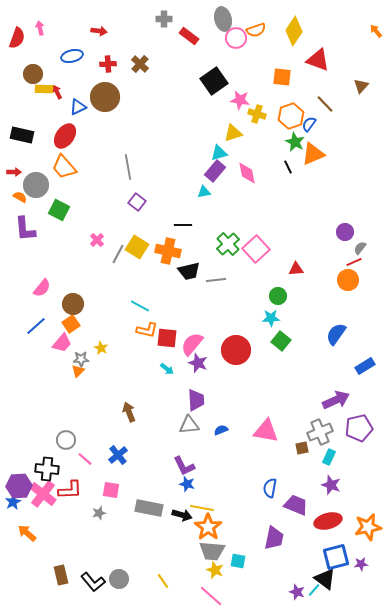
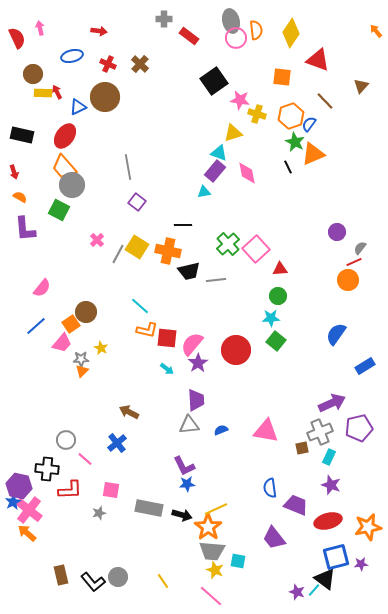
gray ellipse at (223, 19): moved 8 px right, 2 px down
orange semicircle at (256, 30): rotated 78 degrees counterclockwise
yellow diamond at (294, 31): moved 3 px left, 2 px down
red semicircle at (17, 38): rotated 45 degrees counterclockwise
red cross at (108, 64): rotated 28 degrees clockwise
yellow rectangle at (44, 89): moved 1 px left, 4 px down
brown line at (325, 104): moved 3 px up
cyan triangle at (219, 153): rotated 36 degrees clockwise
red arrow at (14, 172): rotated 72 degrees clockwise
gray circle at (36, 185): moved 36 px right
purple circle at (345, 232): moved 8 px left
red triangle at (296, 269): moved 16 px left
brown circle at (73, 304): moved 13 px right, 8 px down
cyan line at (140, 306): rotated 12 degrees clockwise
green square at (281, 341): moved 5 px left
purple star at (198, 363): rotated 18 degrees clockwise
orange triangle at (78, 371): moved 4 px right
purple arrow at (336, 400): moved 4 px left, 3 px down
brown arrow at (129, 412): rotated 42 degrees counterclockwise
blue cross at (118, 455): moved 1 px left, 12 px up
blue star at (187, 484): rotated 21 degrees counterclockwise
purple hexagon at (19, 486): rotated 15 degrees clockwise
blue semicircle at (270, 488): rotated 18 degrees counterclockwise
pink cross at (43, 494): moved 14 px left, 16 px down
yellow line at (202, 508): moved 14 px right, 1 px down; rotated 35 degrees counterclockwise
purple trapezoid at (274, 538): rotated 130 degrees clockwise
gray circle at (119, 579): moved 1 px left, 2 px up
